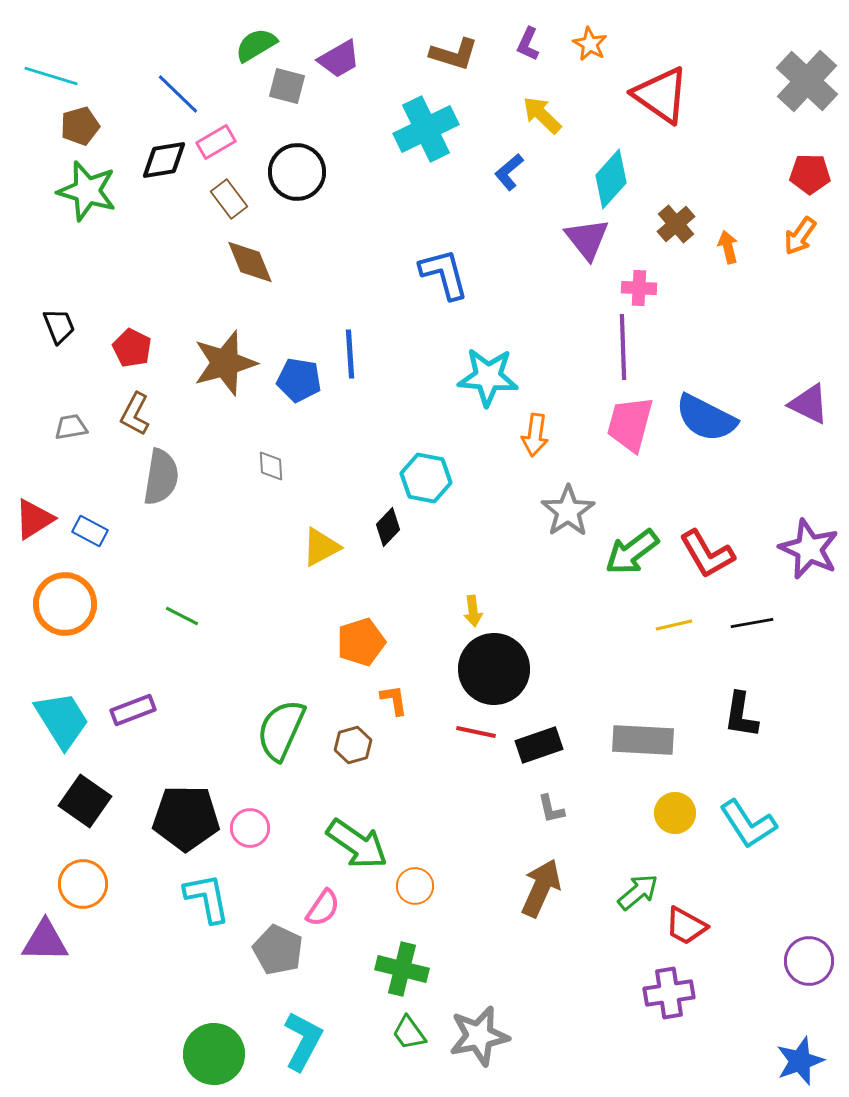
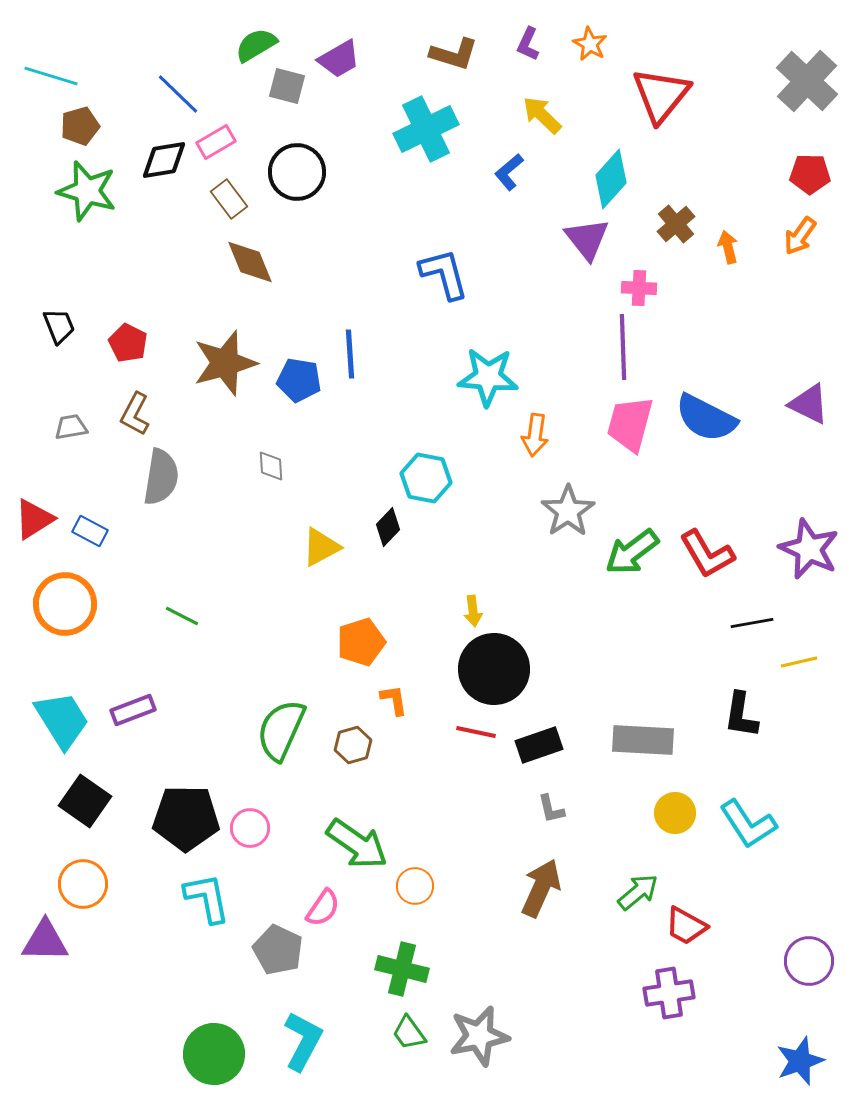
red triangle at (661, 95): rotated 34 degrees clockwise
red pentagon at (132, 348): moved 4 px left, 5 px up
yellow line at (674, 625): moved 125 px right, 37 px down
